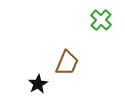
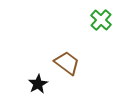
brown trapezoid: rotated 76 degrees counterclockwise
